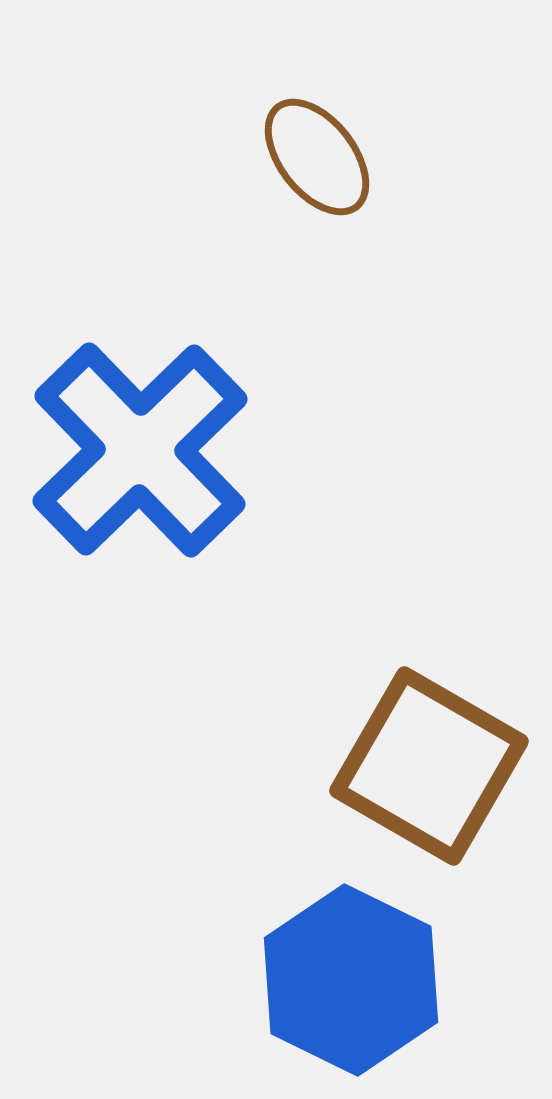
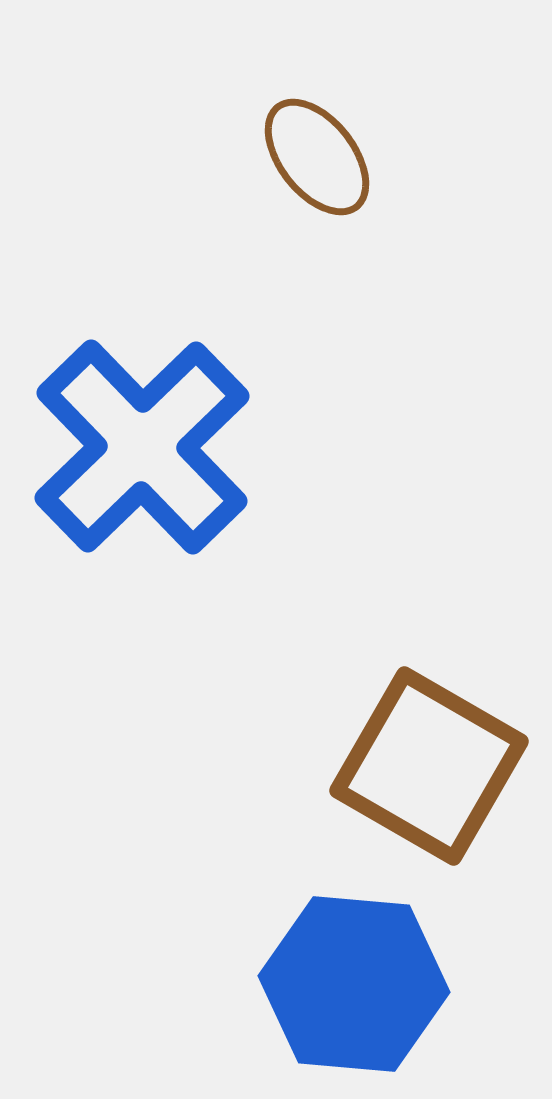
blue cross: moved 2 px right, 3 px up
blue hexagon: moved 3 px right, 4 px down; rotated 21 degrees counterclockwise
